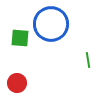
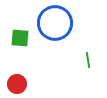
blue circle: moved 4 px right, 1 px up
red circle: moved 1 px down
